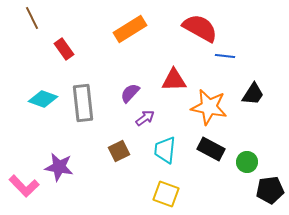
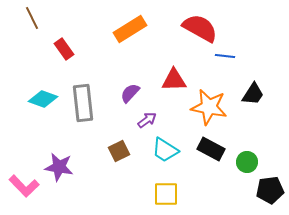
purple arrow: moved 2 px right, 2 px down
cyan trapezoid: rotated 64 degrees counterclockwise
yellow square: rotated 20 degrees counterclockwise
